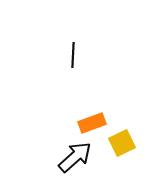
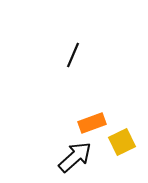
black line: rotated 20 degrees clockwise
yellow square: moved 1 px up
